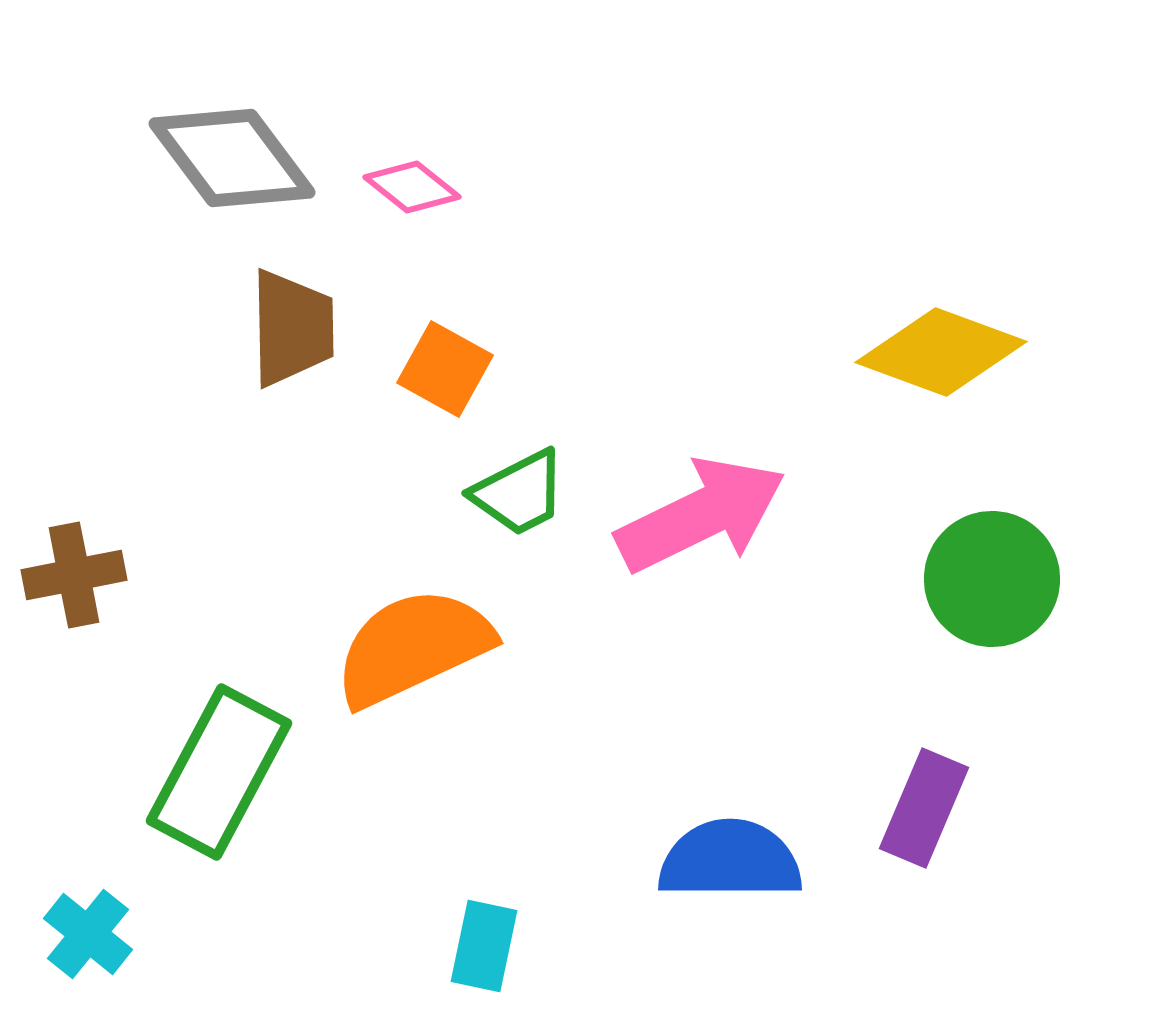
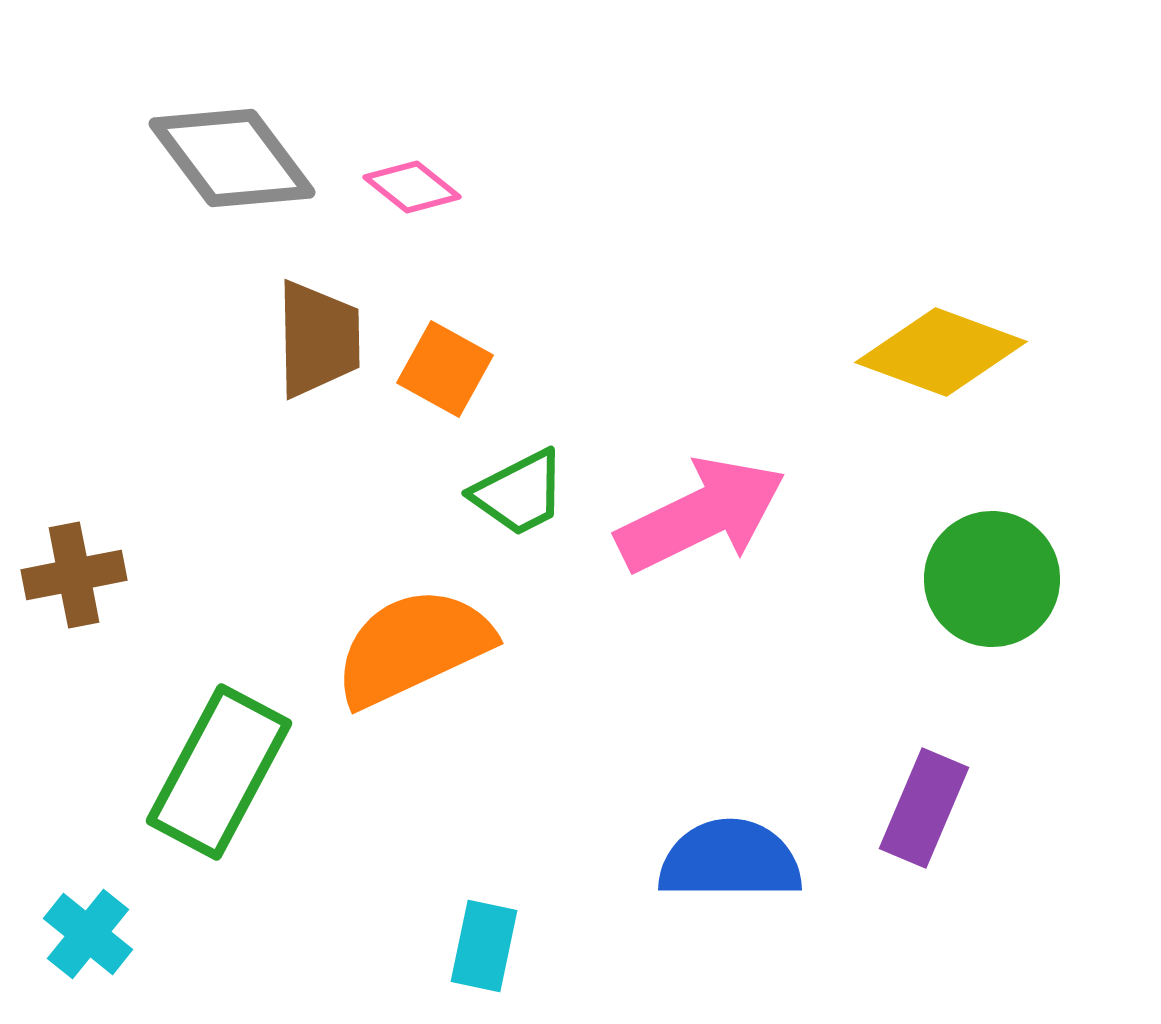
brown trapezoid: moved 26 px right, 11 px down
